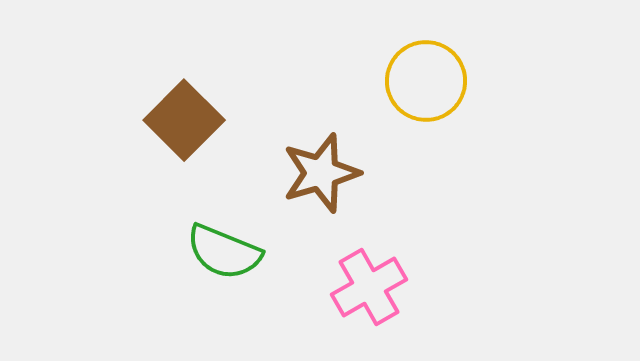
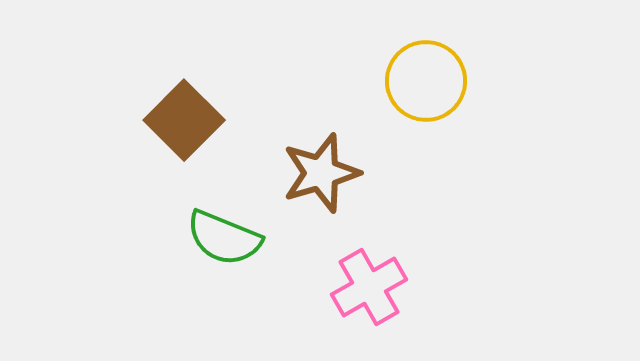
green semicircle: moved 14 px up
